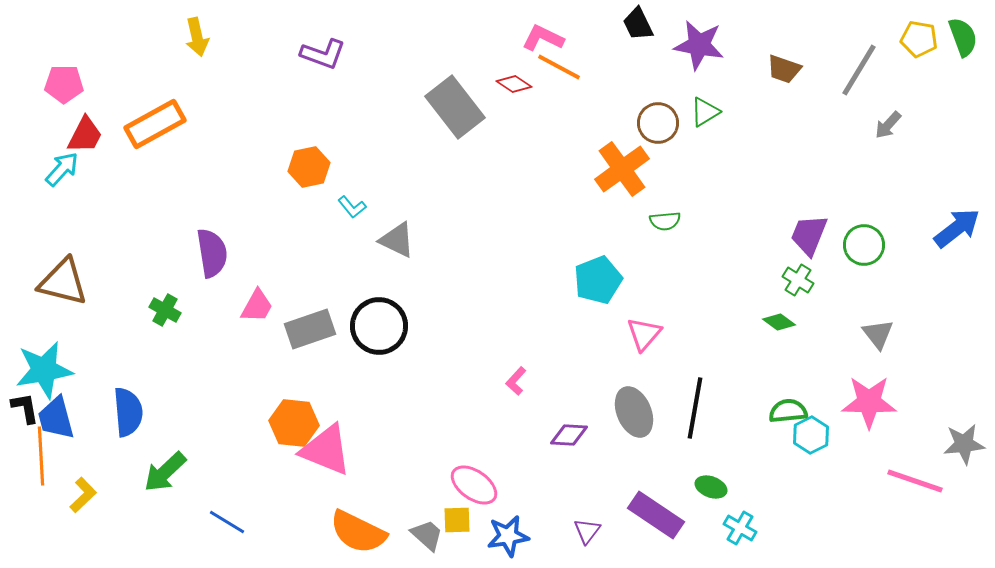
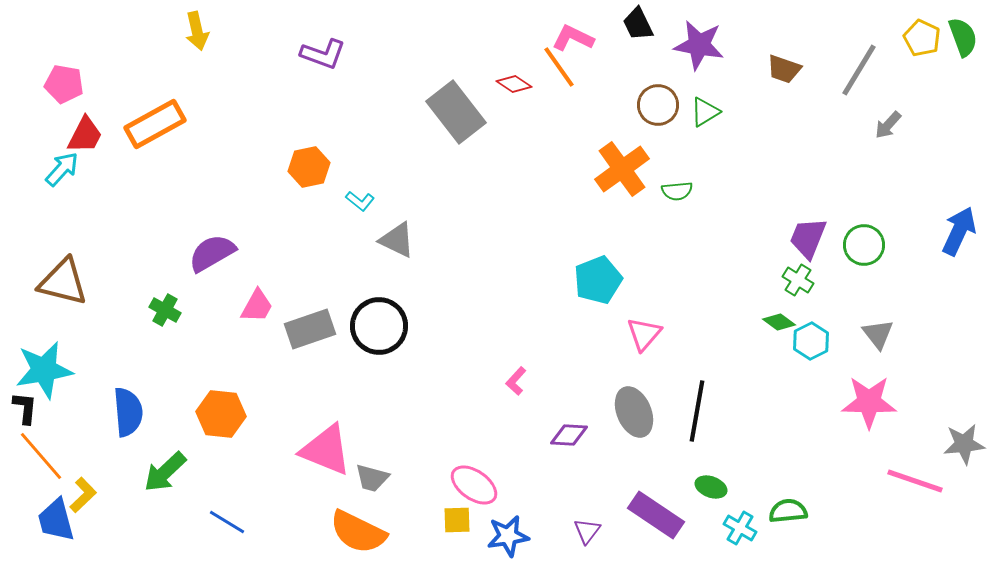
yellow arrow at (197, 37): moved 6 px up
pink L-shape at (543, 38): moved 30 px right
yellow pentagon at (919, 39): moved 3 px right, 1 px up; rotated 15 degrees clockwise
orange line at (559, 67): rotated 27 degrees clockwise
pink pentagon at (64, 84): rotated 9 degrees clockwise
gray rectangle at (455, 107): moved 1 px right, 5 px down
brown circle at (658, 123): moved 18 px up
cyan L-shape at (352, 207): moved 8 px right, 6 px up; rotated 12 degrees counterclockwise
green semicircle at (665, 221): moved 12 px right, 30 px up
blue arrow at (957, 228): moved 2 px right, 3 px down; rotated 27 degrees counterclockwise
purple trapezoid at (809, 235): moved 1 px left, 3 px down
purple semicircle at (212, 253): rotated 111 degrees counterclockwise
black L-shape at (25, 408): rotated 16 degrees clockwise
black line at (695, 408): moved 2 px right, 3 px down
green semicircle at (788, 411): moved 100 px down
blue trapezoid at (56, 418): moved 102 px down
orange hexagon at (294, 423): moved 73 px left, 9 px up
cyan hexagon at (811, 435): moved 94 px up
orange line at (41, 456): rotated 38 degrees counterclockwise
gray trapezoid at (427, 535): moved 55 px left, 57 px up; rotated 153 degrees clockwise
